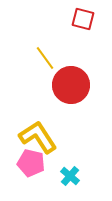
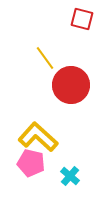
red square: moved 1 px left
yellow L-shape: rotated 15 degrees counterclockwise
